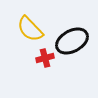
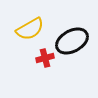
yellow semicircle: rotated 76 degrees counterclockwise
